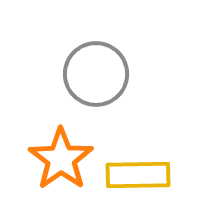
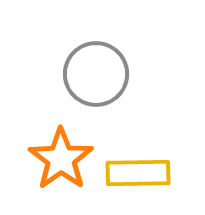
yellow rectangle: moved 2 px up
